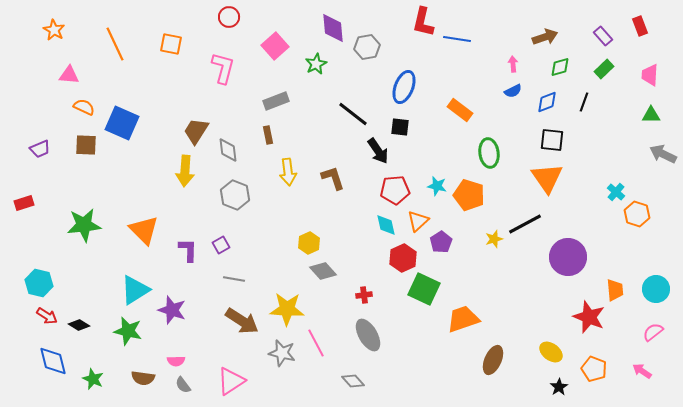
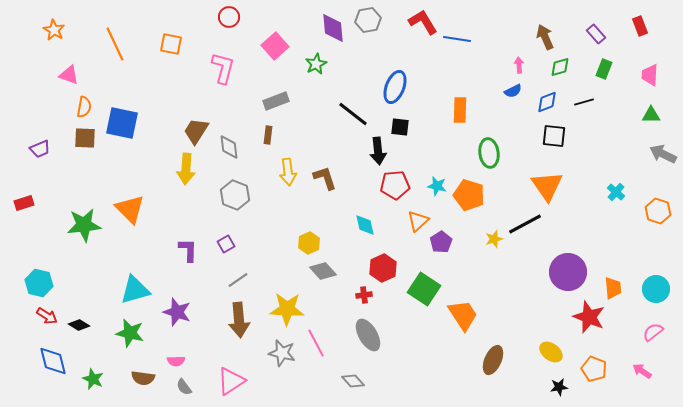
red L-shape at (423, 22): rotated 136 degrees clockwise
purple rectangle at (603, 36): moved 7 px left, 2 px up
brown arrow at (545, 37): rotated 95 degrees counterclockwise
gray hexagon at (367, 47): moved 1 px right, 27 px up
pink arrow at (513, 64): moved 6 px right, 1 px down
green rectangle at (604, 69): rotated 24 degrees counterclockwise
pink triangle at (69, 75): rotated 15 degrees clockwise
blue ellipse at (404, 87): moved 9 px left
black line at (584, 102): rotated 54 degrees clockwise
orange semicircle at (84, 107): rotated 75 degrees clockwise
orange rectangle at (460, 110): rotated 55 degrees clockwise
blue square at (122, 123): rotated 12 degrees counterclockwise
brown rectangle at (268, 135): rotated 18 degrees clockwise
black square at (552, 140): moved 2 px right, 4 px up
brown square at (86, 145): moved 1 px left, 7 px up
gray diamond at (228, 150): moved 1 px right, 3 px up
black arrow at (378, 151): rotated 28 degrees clockwise
yellow arrow at (185, 171): moved 1 px right, 2 px up
brown L-shape at (333, 178): moved 8 px left
orange triangle at (547, 178): moved 8 px down
red pentagon at (395, 190): moved 5 px up
orange hexagon at (637, 214): moved 21 px right, 3 px up
cyan diamond at (386, 225): moved 21 px left
orange triangle at (144, 230): moved 14 px left, 21 px up
purple square at (221, 245): moved 5 px right, 1 px up
purple circle at (568, 257): moved 15 px down
red hexagon at (403, 258): moved 20 px left, 10 px down
gray line at (234, 279): moved 4 px right, 1 px down; rotated 45 degrees counterclockwise
green square at (424, 289): rotated 8 degrees clockwise
cyan triangle at (135, 290): rotated 16 degrees clockwise
orange trapezoid at (615, 290): moved 2 px left, 2 px up
purple star at (172, 310): moved 5 px right, 2 px down
orange trapezoid at (463, 319): moved 4 px up; rotated 76 degrees clockwise
brown arrow at (242, 321): moved 3 px left, 1 px up; rotated 52 degrees clockwise
green star at (128, 331): moved 2 px right, 2 px down
gray semicircle at (183, 385): moved 1 px right, 2 px down
black star at (559, 387): rotated 24 degrees clockwise
